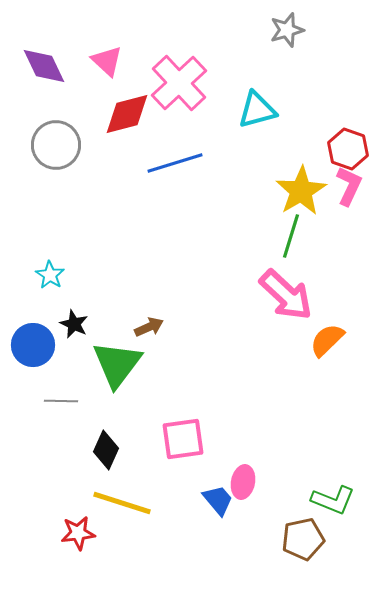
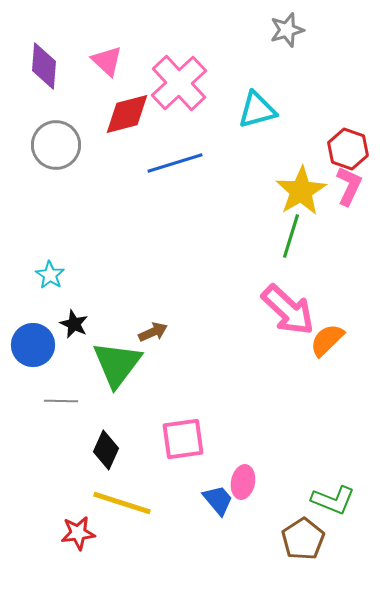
purple diamond: rotated 30 degrees clockwise
pink arrow: moved 2 px right, 15 px down
brown arrow: moved 4 px right, 5 px down
brown pentagon: rotated 21 degrees counterclockwise
